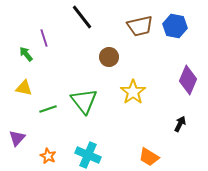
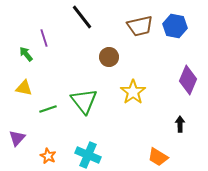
black arrow: rotated 28 degrees counterclockwise
orange trapezoid: moved 9 px right
